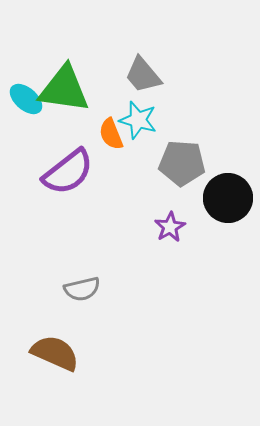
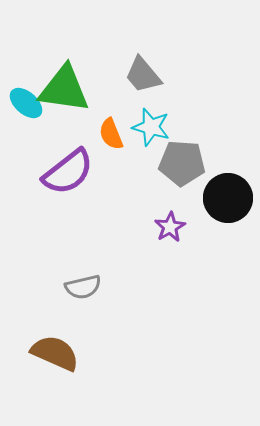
cyan ellipse: moved 4 px down
cyan star: moved 13 px right, 7 px down
gray semicircle: moved 1 px right, 2 px up
